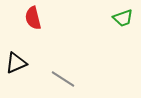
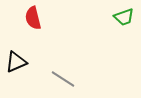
green trapezoid: moved 1 px right, 1 px up
black triangle: moved 1 px up
